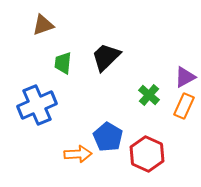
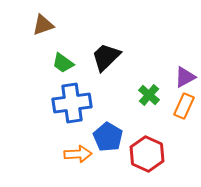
green trapezoid: rotated 60 degrees counterclockwise
blue cross: moved 35 px right, 2 px up; rotated 15 degrees clockwise
